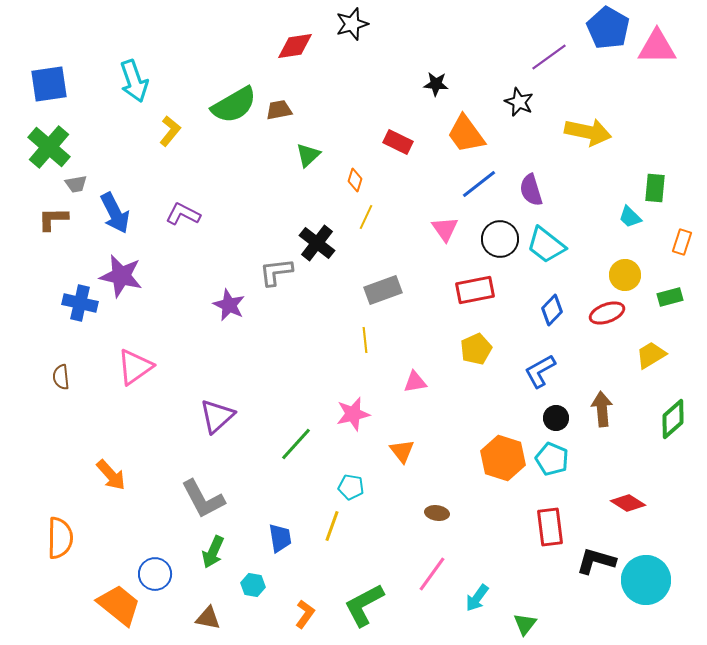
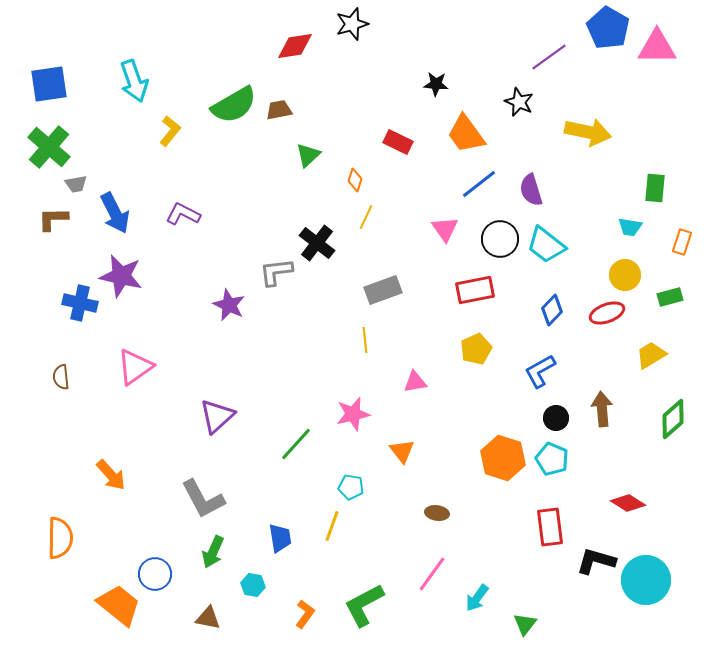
cyan trapezoid at (630, 217): moved 10 px down; rotated 35 degrees counterclockwise
